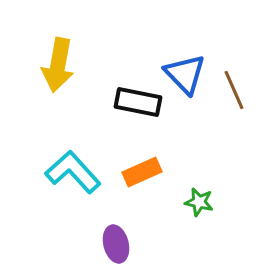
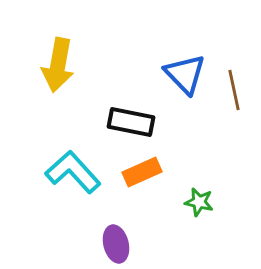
brown line: rotated 12 degrees clockwise
black rectangle: moved 7 px left, 20 px down
